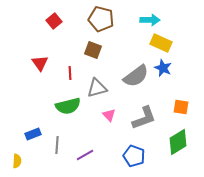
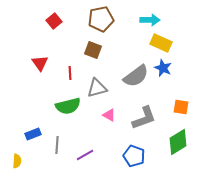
brown pentagon: rotated 25 degrees counterclockwise
pink triangle: rotated 16 degrees counterclockwise
